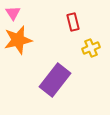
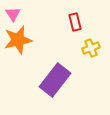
pink triangle: moved 1 px down
red rectangle: moved 2 px right
